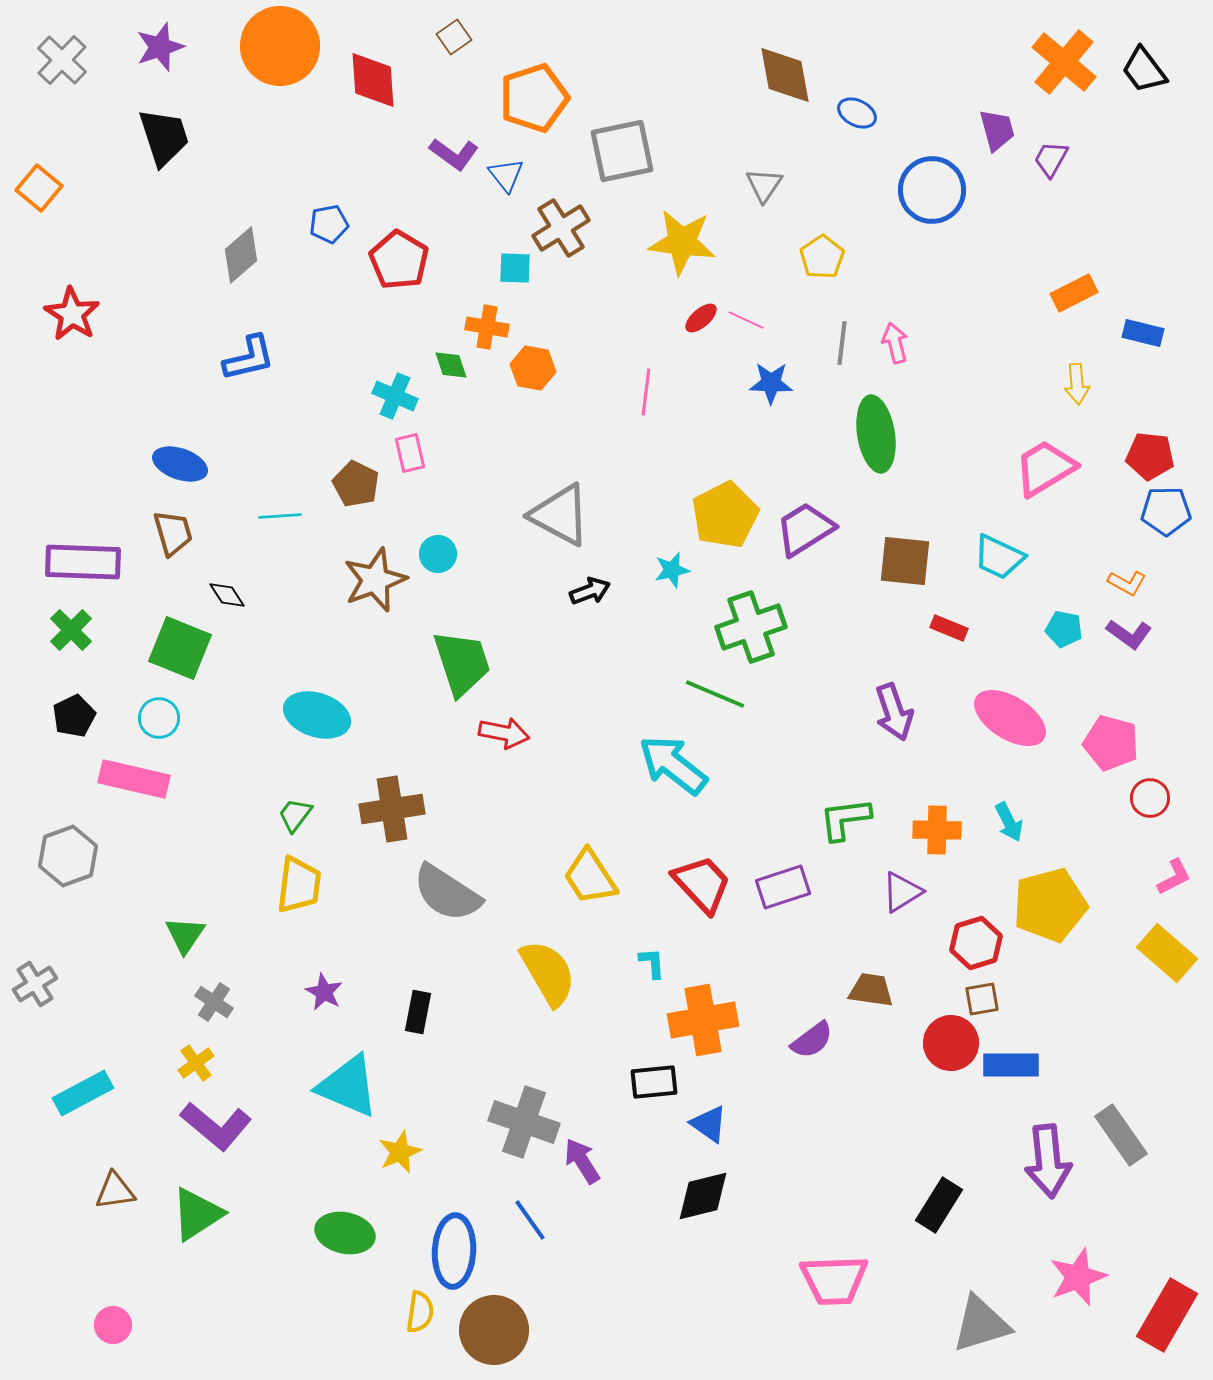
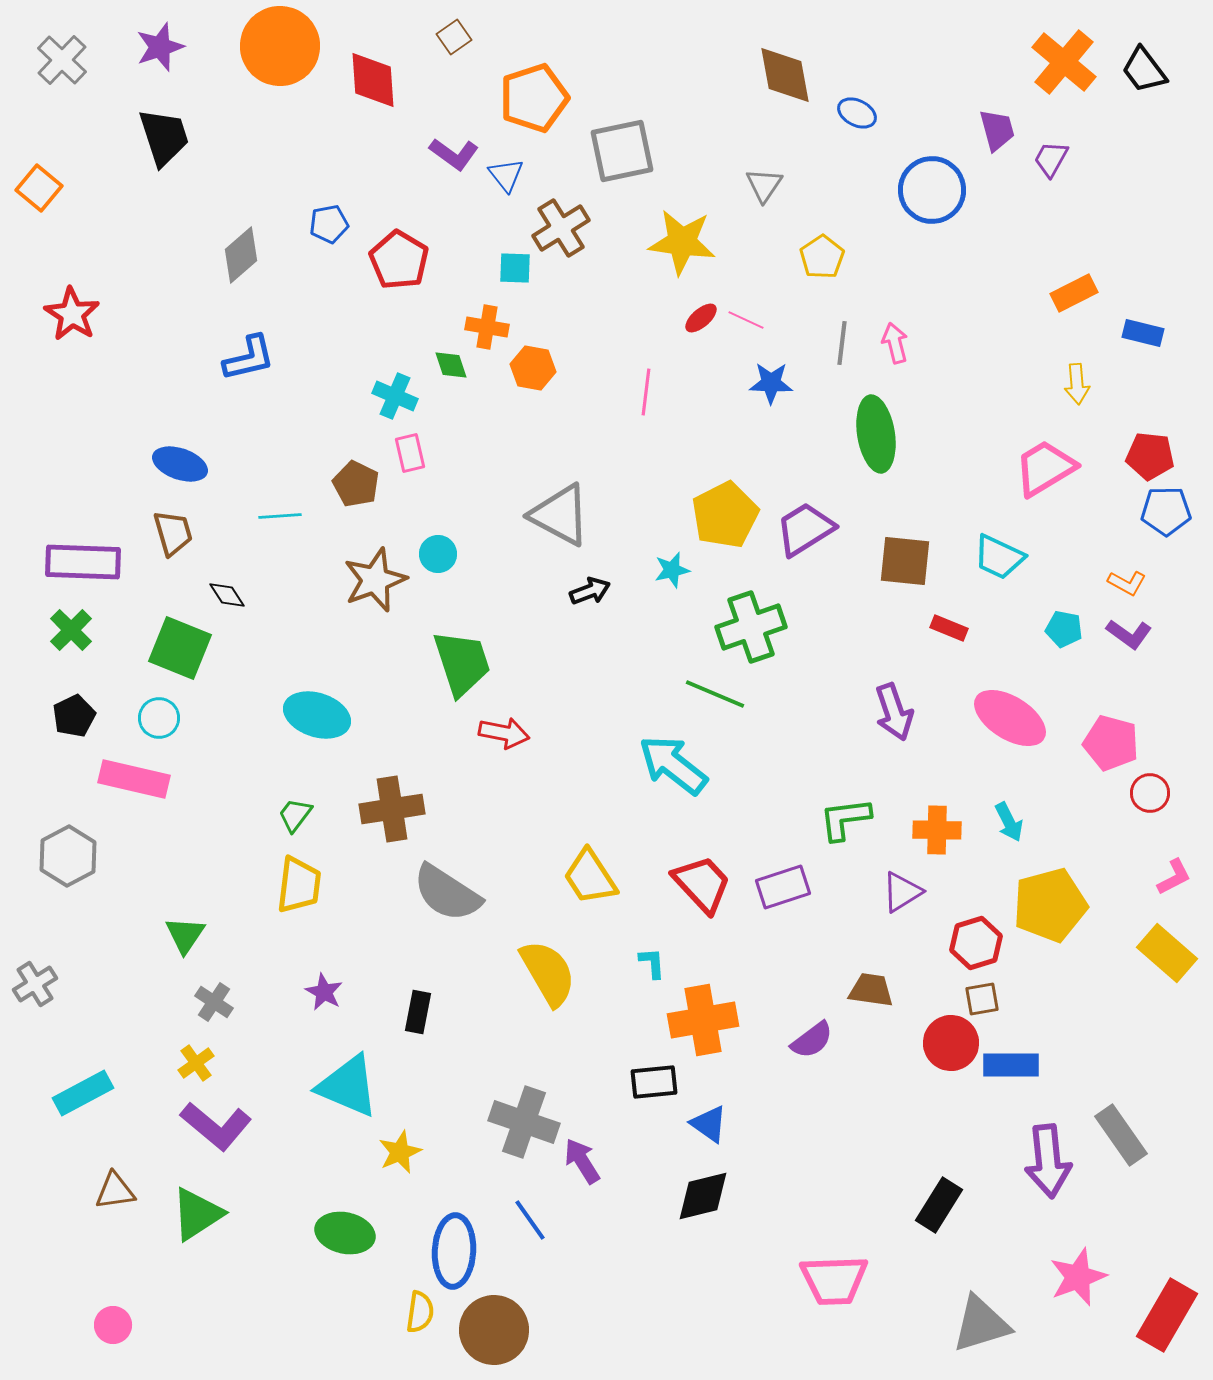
red circle at (1150, 798): moved 5 px up
gray hexagon at (68, 856): rotated 8 degrees counterclockwise
